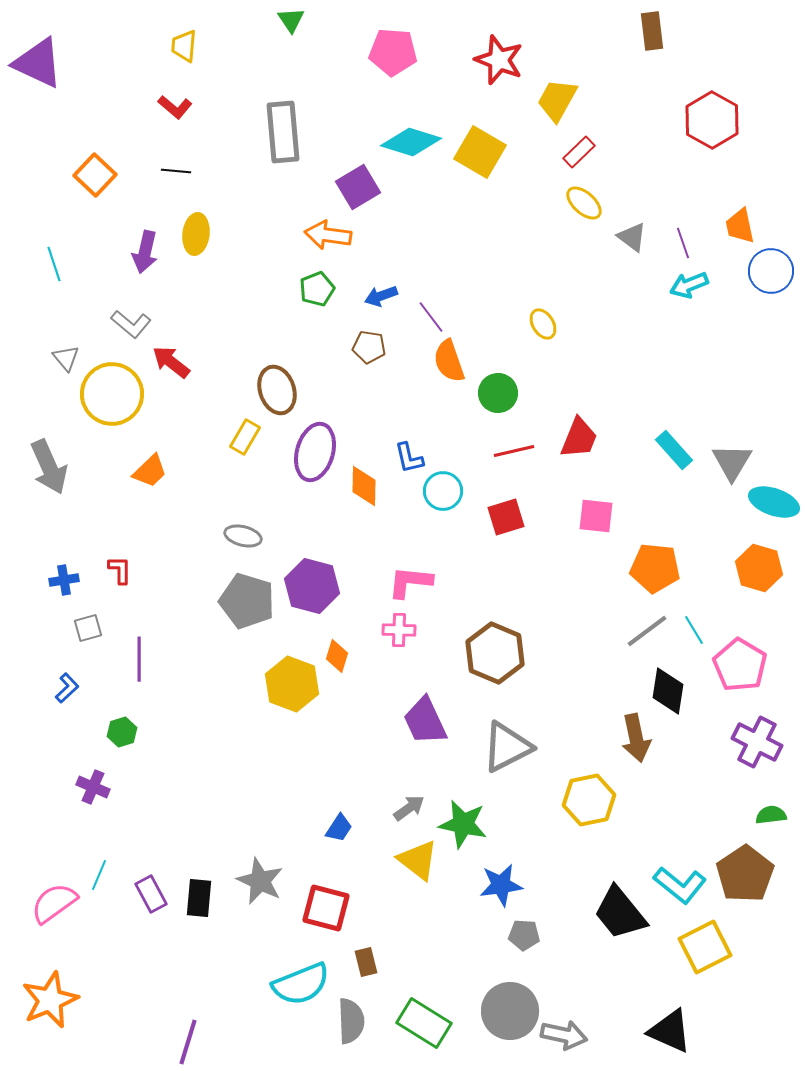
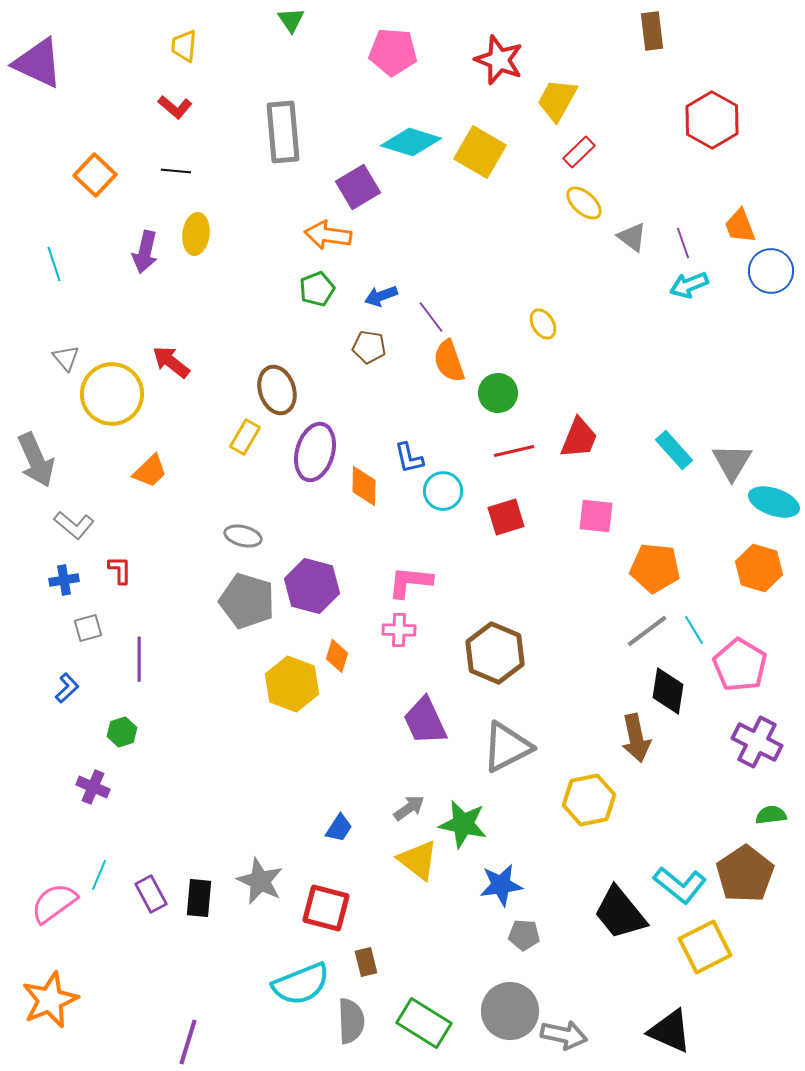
orange trapezoid at (740, 226): rotated 9 degrees counterclockwise
gray L-shape at (131, 324): moved 57 px left, 201 px down
gray arrow at (49, 467): moved 13 px left, 7 px up
